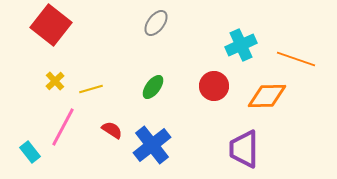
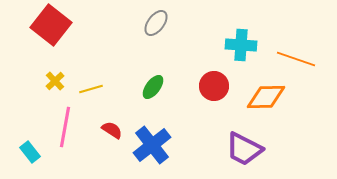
cyan cross: rotated 28 degrees clockwise
orange diamond: moved 1 px left, 1 px down
pink line: moved 2 px right; rotated 18 degrees counterclockwise
purple trapezoid: rotated 63 degrees counterclockwise
